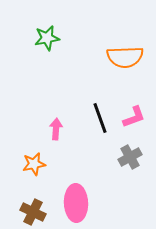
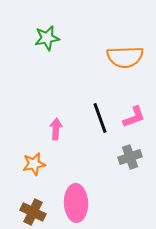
gray cross: rotated 10 degrees clockwise
